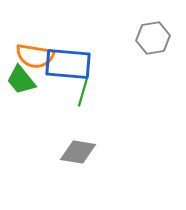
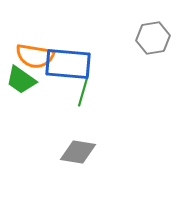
green trapezoid: rotated 16 degrees counterclockwise
